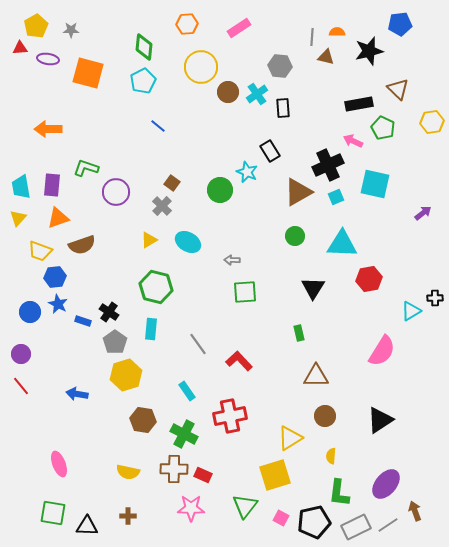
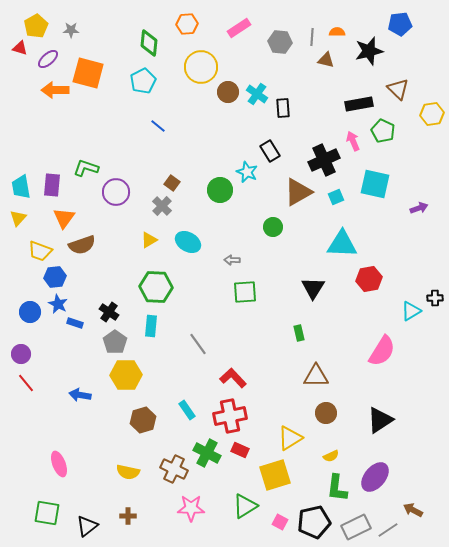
green diamond at (144, 47): moved 5 px right, 4 px up
red triangle at (20, 48): rotated 21 degrees clockwise
brown triangle at (326, 57): moved 3 px down
purple ellipse at (48, 59): rotated 50 degrees counterclockwise
gray hexagon at (280, 66): moved 24 px up
cyan cross at (257, 94): rotated 20 degrees counterclockwise
yellow hexagon at (432, 122): moved 8 px up
green pentagon at (383, 128): moved 3 px down
orange arrow at (48, 129): moved 7 px right, 39 px up
pink arrow at (353, 141): rotated 42 degrees clockwise
black cross at (328, 165): moved 4 px left, 5 px up
purple arrow at (423, 213): moved 4 px left, 5 px up; rotated 18 degrees clockwise
orange triangle at (58, 218): moved 6 px right; rotated 35 degrees counterclockwise
green circle at (295, 236): moved 22 px left, 9 px up
green hexagon at (156, 287): rotated 12 degrees counterclockwise
blue rectangle at (83, 321): moved 8 px left, 2 px down
cyan rectangle at (151, 329): moved 3 px up
red L-shape at (239, 361): moved 6 px left, 17 px down
yellow hexagon at (126, 375): rotated 16 degrees clockwise
red line at (21, 386): moved 5 px right, 3 px up
cyan rectangle at (187, 391): moved 19 px down
blue arrow at (77, 394): moved 3 px right, 1 px down
brown circle at (325, 416): moved 1 px right, 3 px up
brown hexagon at (143, 420): rotated 25 degrees counterclockwise
green cross at (184, 434): moved 23 px right, 19 px down
yellow semicircle at (331, 456): rotated 119 degrees counterclockwise
brown cross at (174, 469): rotated 24 degrees clockwise
red rectangle at (203, 475): moved 37 px right, 25 px up
purple ellipse at (386, 484): moved 11 px left, 7 px up
green L-shape at (339, 493): moved 2 px left, 5 px up
green triangle at (245, 506): rotated 20 degrees clockwise
brown arrow at (415, 511): moved 2 px left, 1 px up; rotated 42 degrees counterclockwise
green square at (53, 513): moved 6 px left
pink square at (281, 518): moved 1 px left, 4 px down
gray line at (388, 525): moved 5 px down
black triangle at (87, 526): rotated 40 degrees counterclockwise
